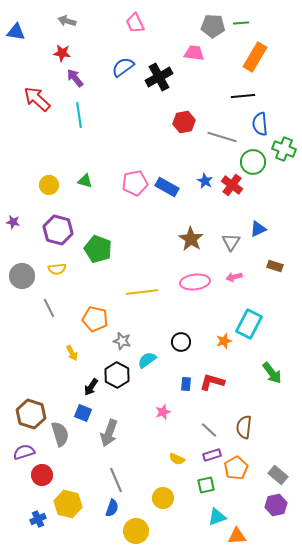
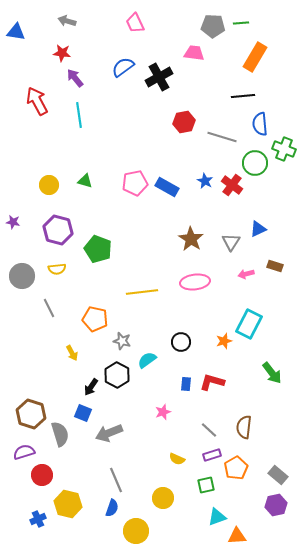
red arrow at (37, 99): moved 2 px down; rotated 20 degrees clockwise
green circle at (253, 162): moved 2 px right, 1 px down
pink arrow at (234, 277): moved 12 px right, 3 px up
gray arrow at (109, 433): rotated 48 degrees clockwise
